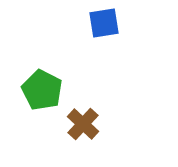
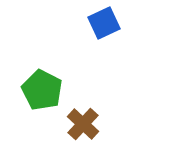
blue square: rotated 16 degrees counterclockwise
